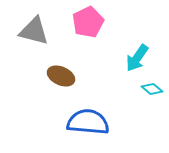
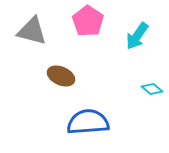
pink pentagon: moved 1 px up; rotated 12 degrees counterclockwise
gray triangle: moved 2 px left
cyan arrow: moved 22 px up
blue semicircle: rotated 9 degrees counterclockwise
